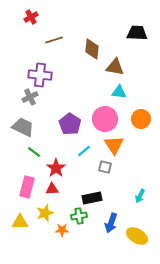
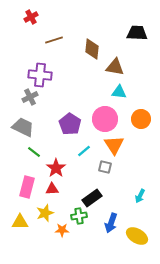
black rectangle: rotated 24 degrees counterclockwise
